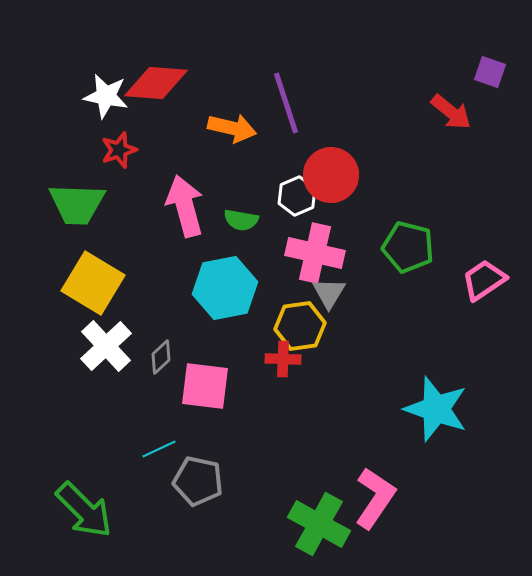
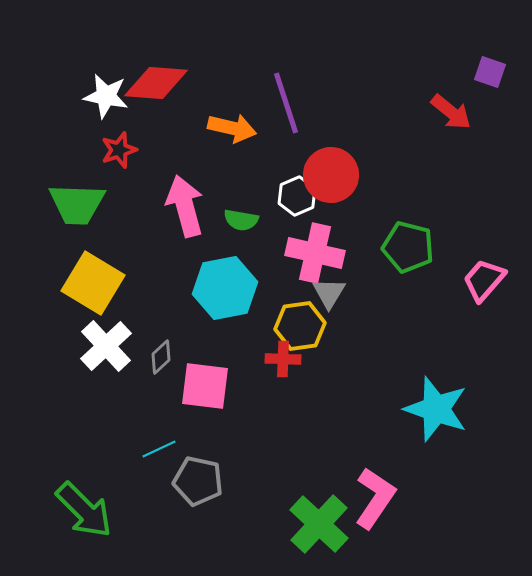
pink trapezoid: rotated 15 degrees counterclockwise
green cross: rotated 14 degrees clockwise
